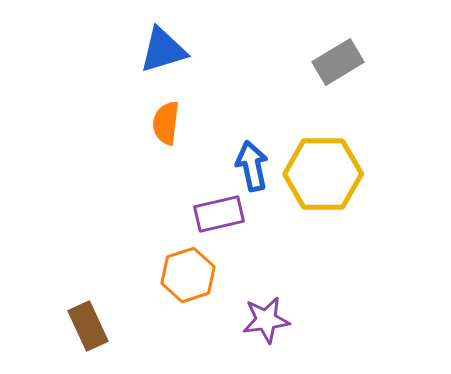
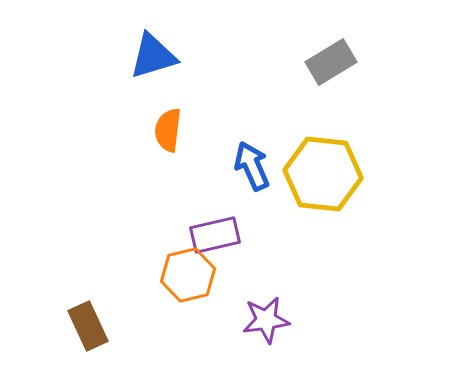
blue triangle: moved 10 px left, 6 px down
gray rectangle: moved 7 px left
orange semicircle: moved 2 px right, 7 px down
blue arrow: rotated 12 degrees counterclockwise
yellow hexagon: rotated 6 degrees clockwise
purple rectangle: moved 4 px left, 21 px down
orange hexagon: rotated 4 degrees clockwise
